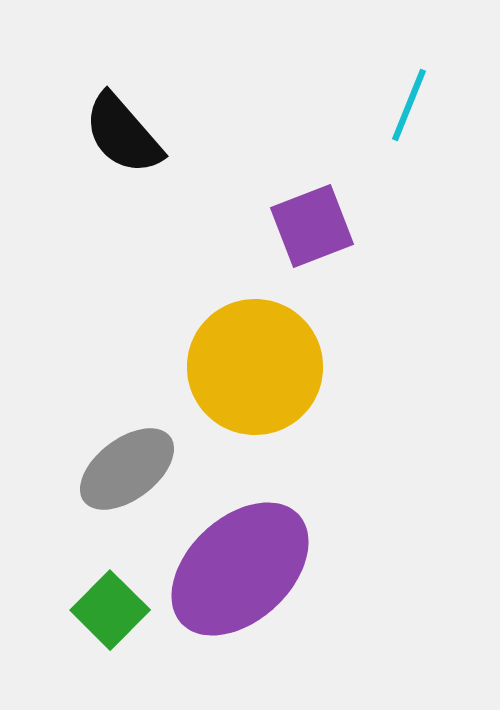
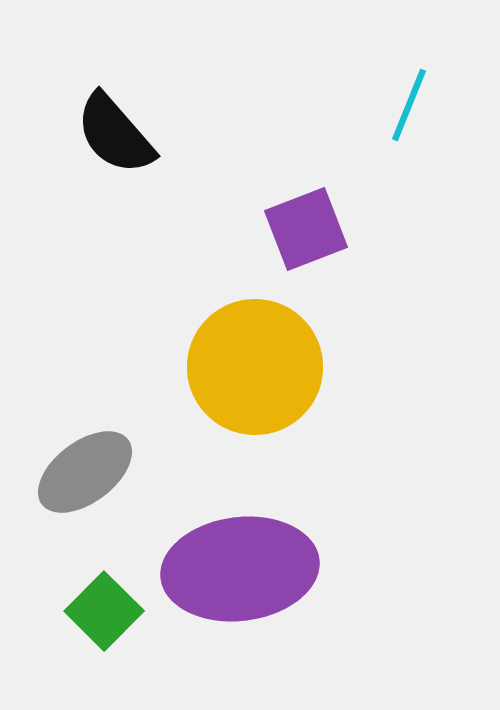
black semicircle: moved 8 px left
purple square: moved 6 px left, 3 px down
gray ellipse: moved 42 px left, 3 px down
purple ellipse: rotated 36 degrees clockwise
green square: moved 6 px left, 1 px down
